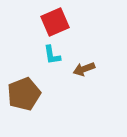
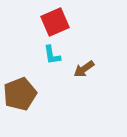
brown arrow: rotated 15 degrees counterclockwise
brown pentagon: moved 4 px left
